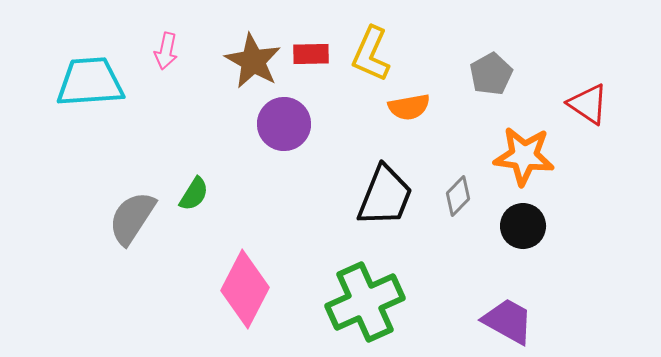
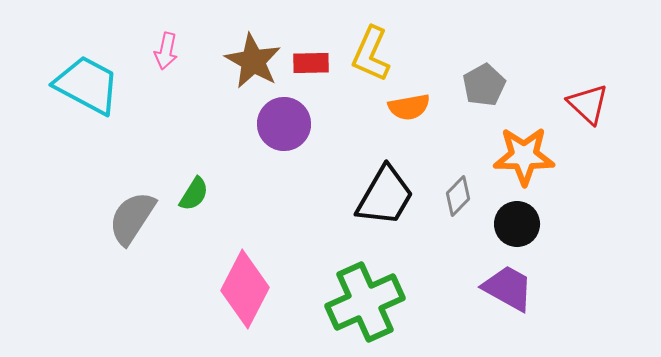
red rectangle: moved 9 px down
gray pentagon: moved 7 px left, 11 px down
cyan trapezoid: moved 3 px left, 3 px down; rotated 32 degrees clockwise
red triangle: rotated 9 degrees clockwise
orange star: rotated 6 degrees counterclockwise
black trapezoid: rotated 8 degrees clockwise
black circle: moved 6 px left, 2 px up
purple trapezoid: moved 33 px up
